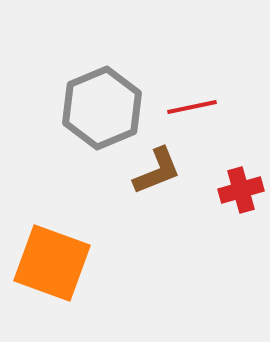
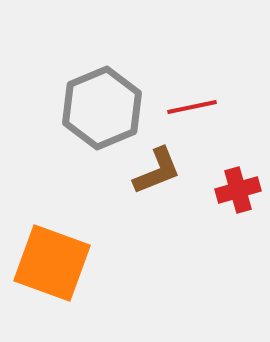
red cross: moved 3 px left
